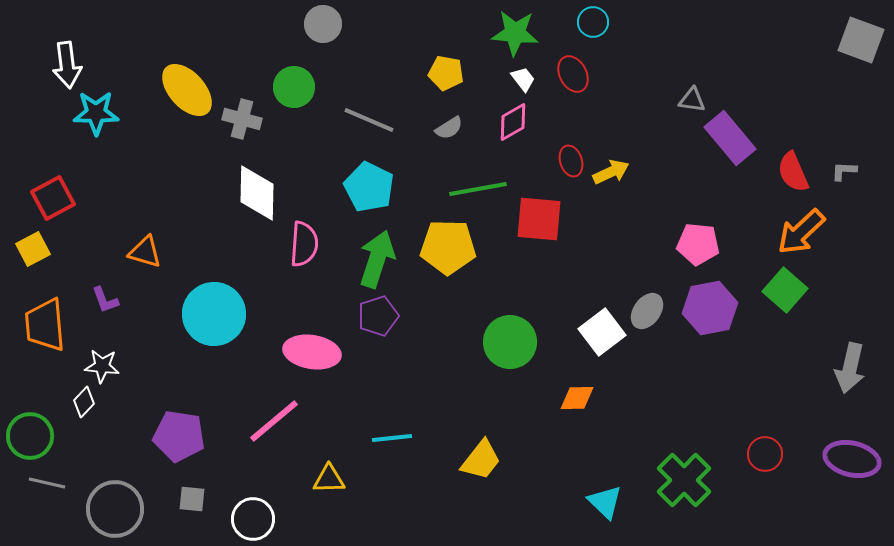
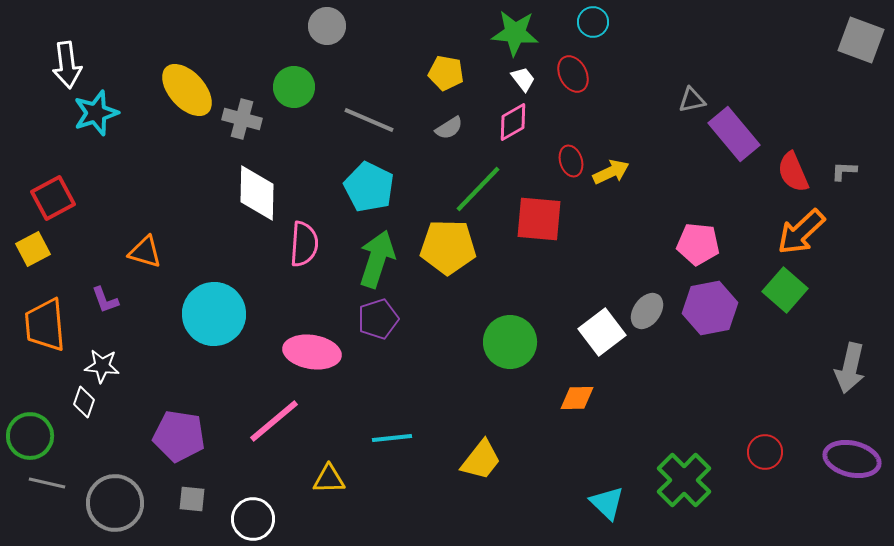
gray circle at (323, 24): moved 4 px right, 2 px down
gray triangle at (692, 100): rotated 20 degrees counterclockwise
cyan star at (96, 113): rotated 18 degrees counterclockwise
purple rectangle at (730, 138): moved 4 px right, 4 px up
green line at (478, 189): rotated 36 degrees counterclockwise
purple pentagon at (378, 316): moved 3 px down
white diamond at (84, 402): rotated 24 degrees counterclockwise
red circle at (765, 454): moved 2 px up
cyan triangle at (605, 502): moved 2 px right, 1 px down
gray circle at (115, 509): moved 6 px up
